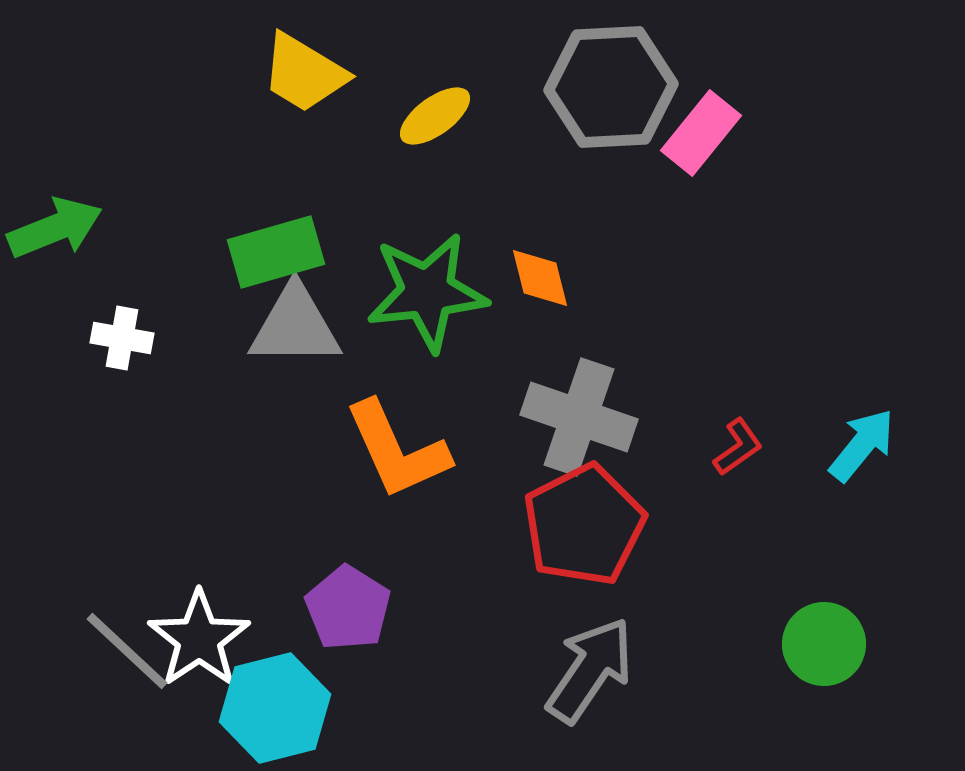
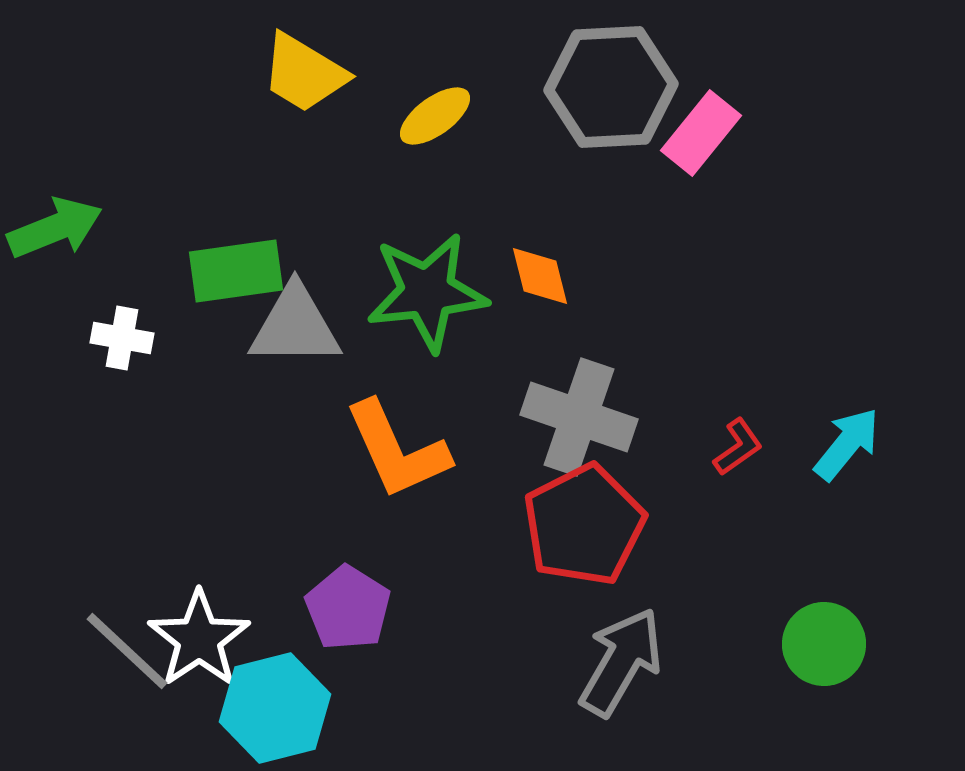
green rectangle: moved 40 px left, 19 px down; rotated 8 degrees clockwise
orange diamond: moved 2 px up
cyan arrow: moved 15 px left, 1 px up
gray arrow: moved 31 px right, 8 px up; rotated 4 degrees counterclockwise
